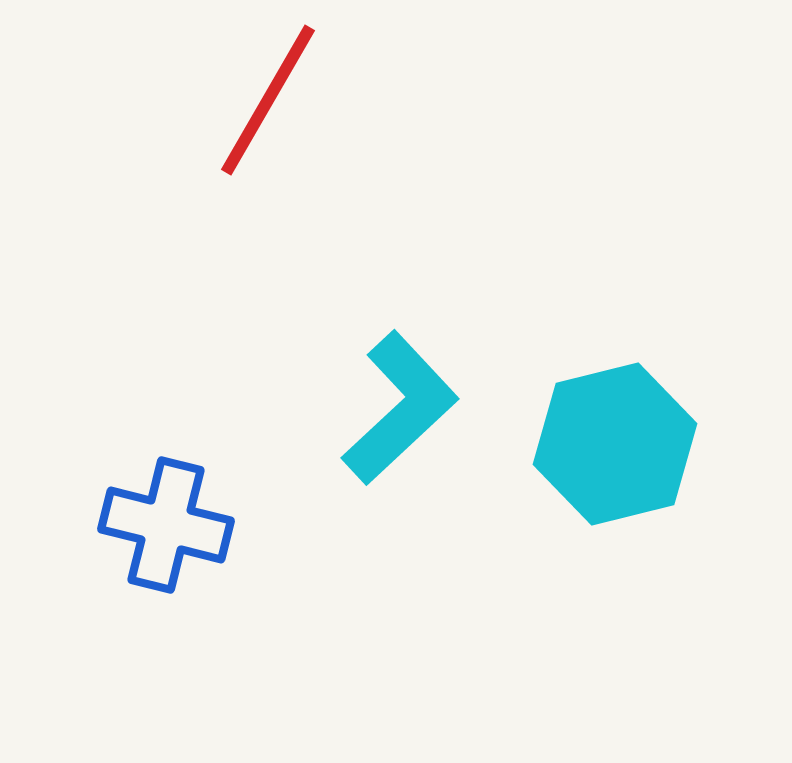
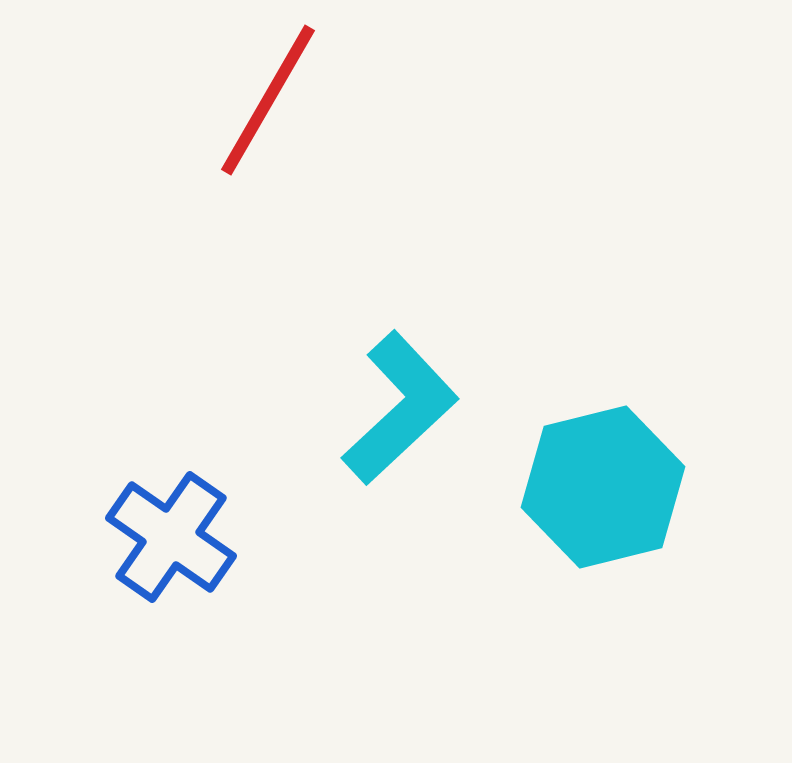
cyan hexagon: moved 12 px left, 43 px down
blue cross: moved 5 px right, 12 px down; rotated 21 degrees clockwise
